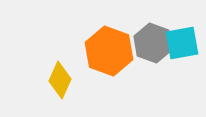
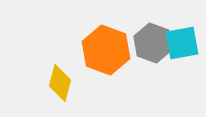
orange hexagon: moved 3 px left, 1 px up
yellow diamond: moved 3 px down; rotated 9 degrees counterclockwise
